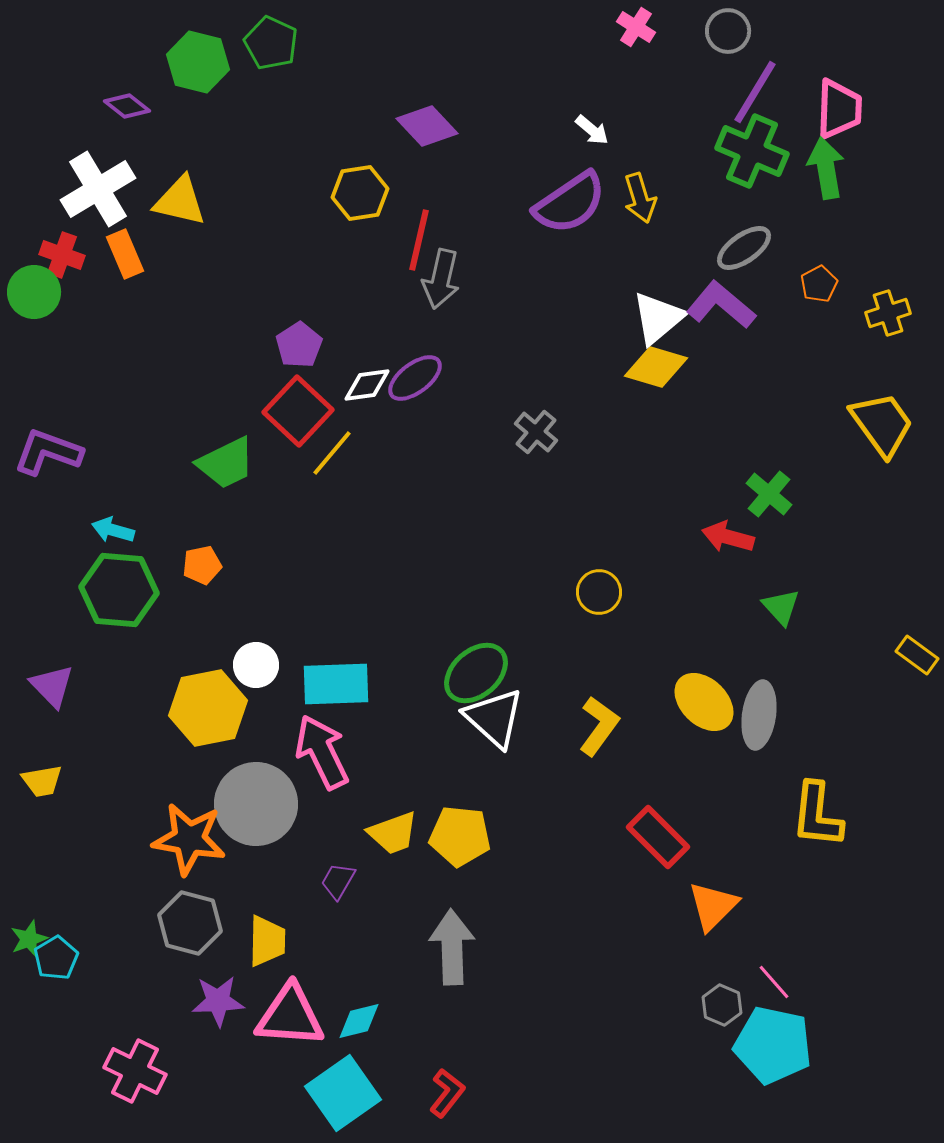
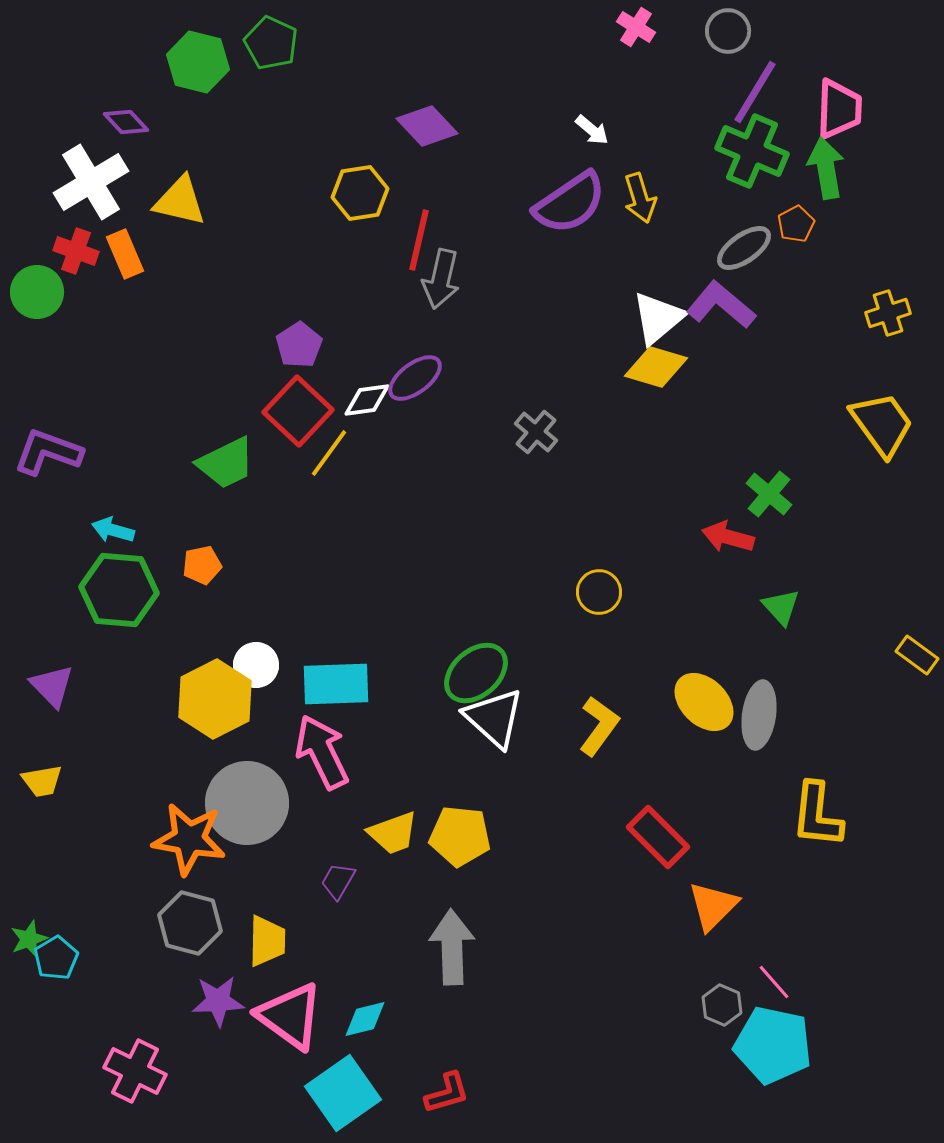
purple diamond at (127, 106): moved 1 px left, 16 px down; rotated 9 degrees clockwise
white cross at (98, 189): moved 7 px left, 7 px up
red cross at (62, 255): moved 14 px right, 4 px up
orange pentagon at (819, 284): moved 23 px left, 60 px up
green circle at (34, 292): moved 3 px right
white diamond at (367, 385): moved 15 px down
yellow line at (332, 453): moved 3 px left; rotated 4 degrees counterclockwise
yellow hexagon at (208, 708): moved 7 px right, 9 px up; rotated 16 degrees counterclockwise
gray circle at (256, 804): moved 9 px left, 1 px up
pink triangle at (290, 1016): rotated 32 degrees clockwise
cyan diamond at (359, 1021): moved 6 px right, 2 px up
red L-shape at (447, 1093): rotated 36 degrees clockwise
